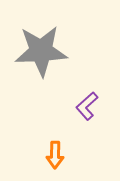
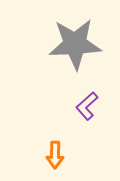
gray star: moved 34 px right, 7 px up
